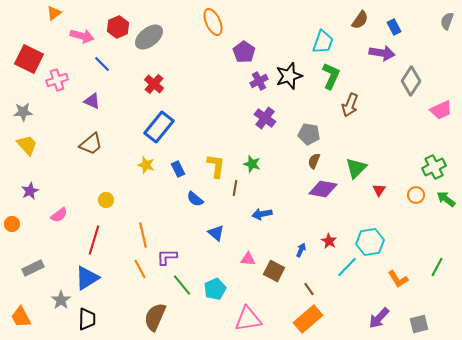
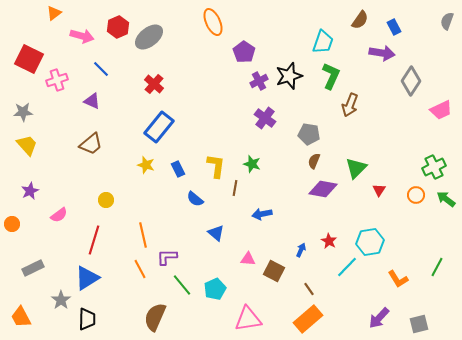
blue line at (102, 64): moved 1 px left, 5 px down
